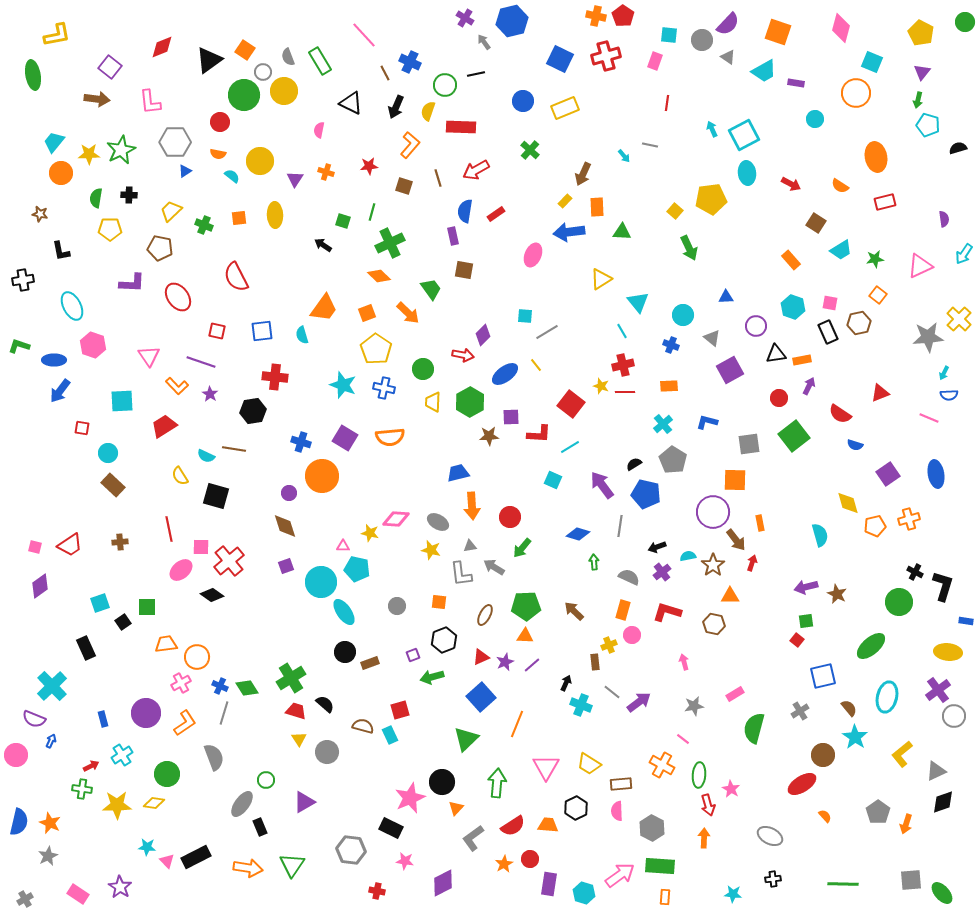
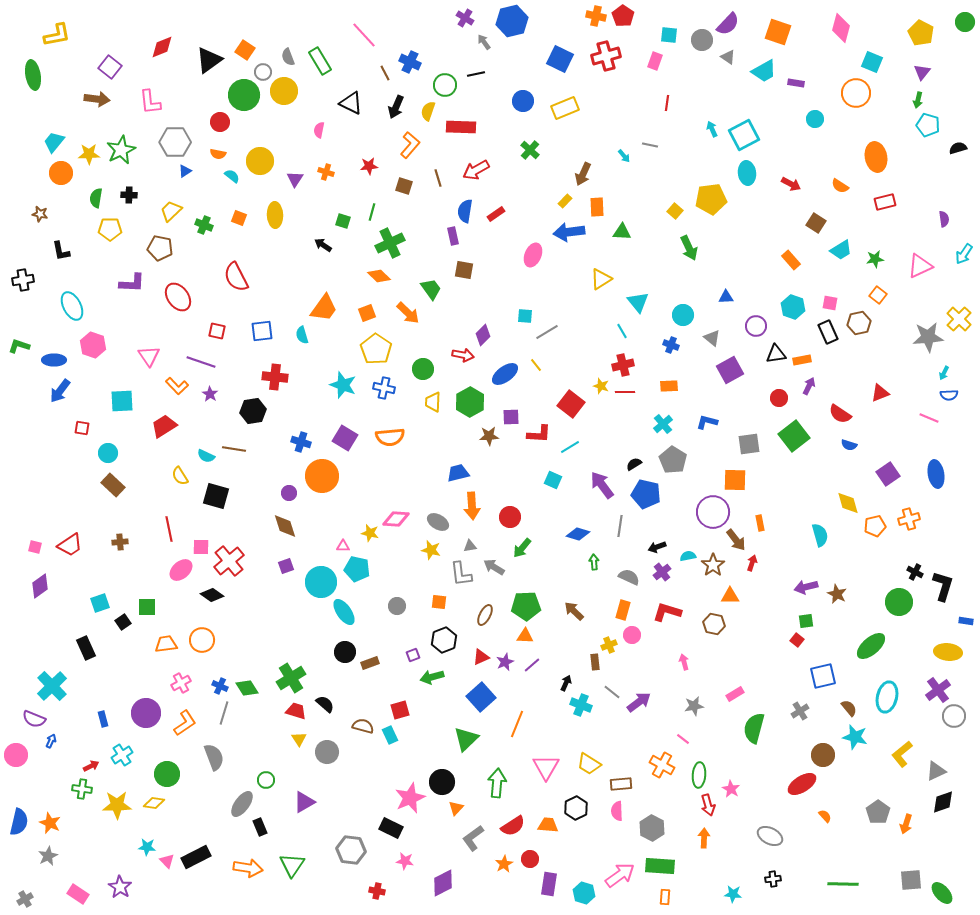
orange square at (239, 218): rotated 28 degrees clockwise
blue semicircle at (855, 445): moved 6 px left
orange circle at (197, 657): moved 5 px right, 17 px up
cyan star at (855, 737): rotated 20 degrees counterclockwise
